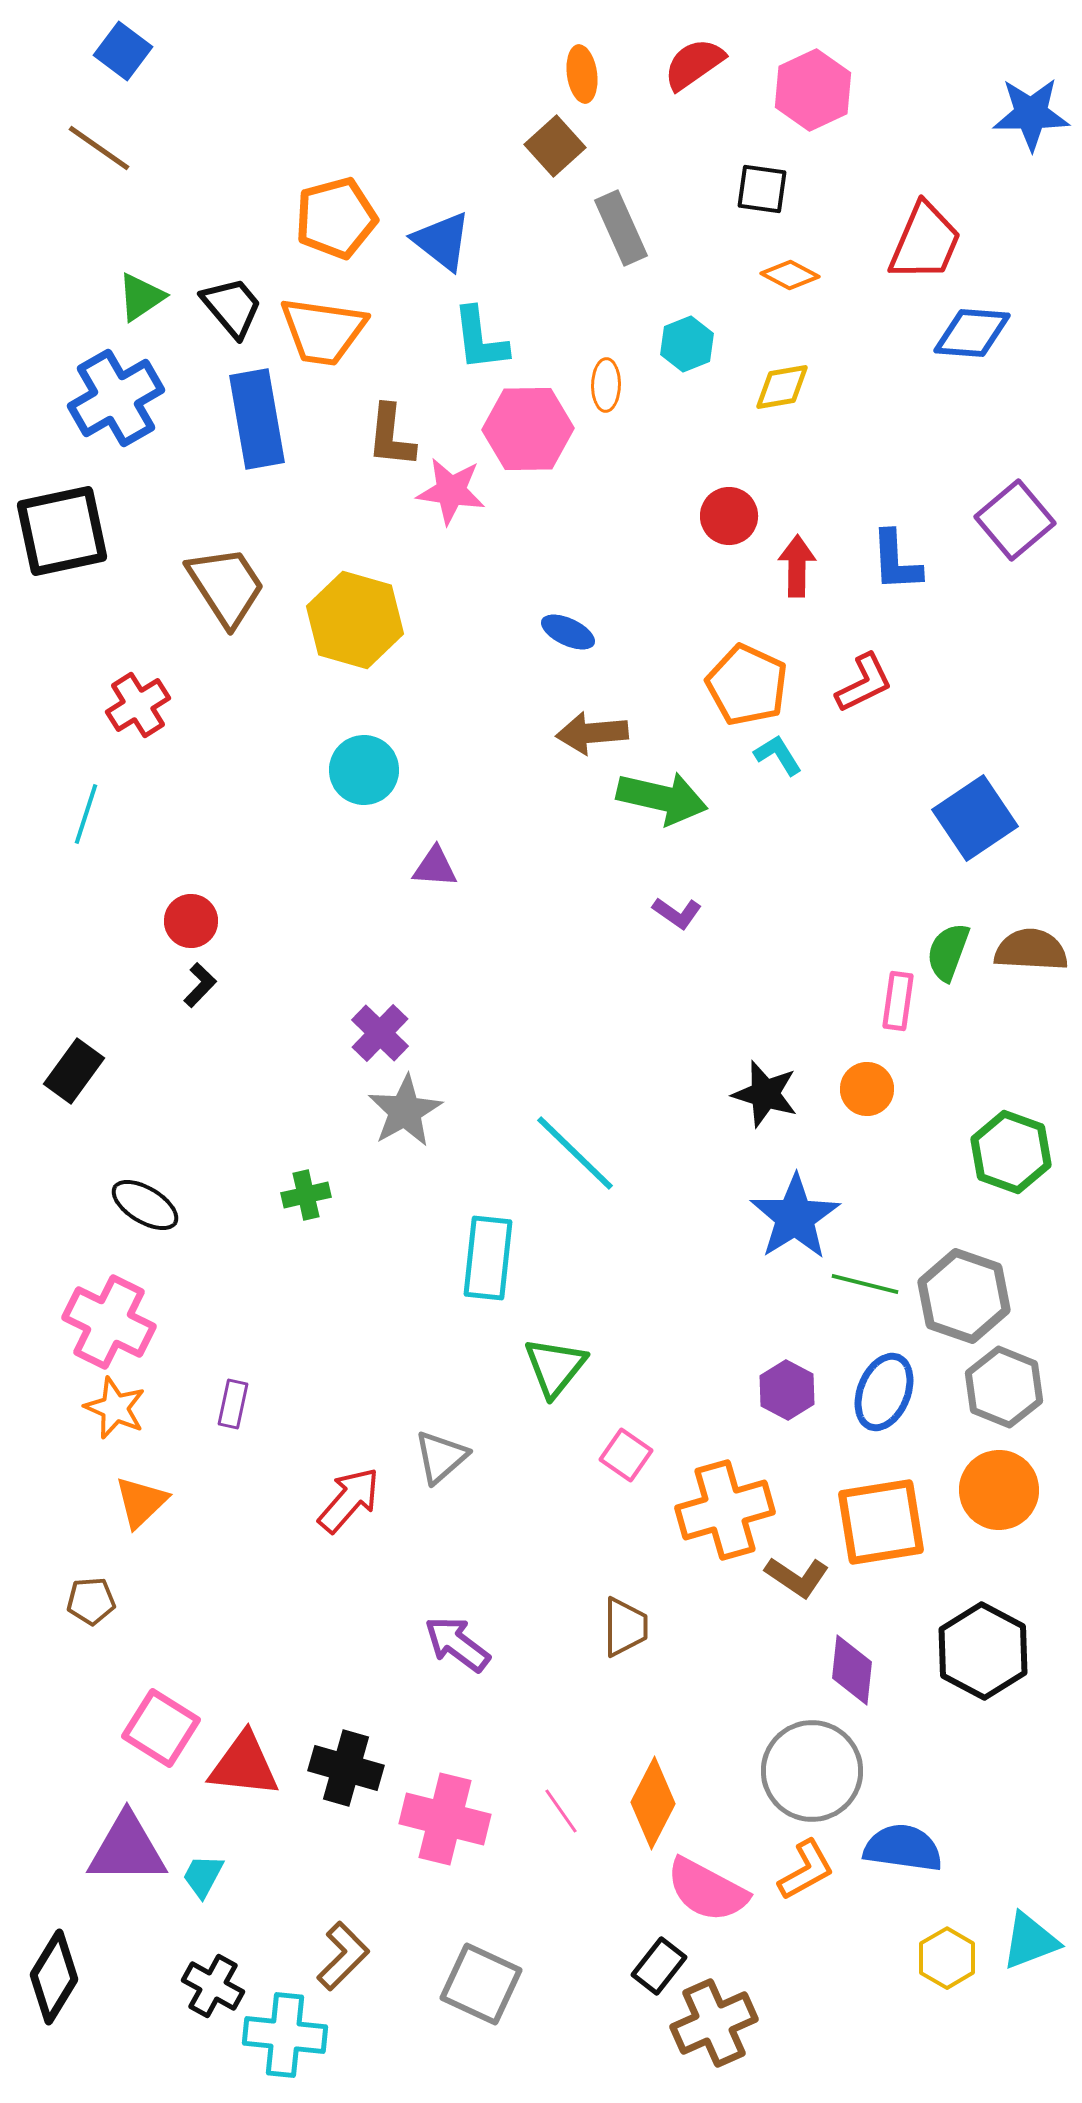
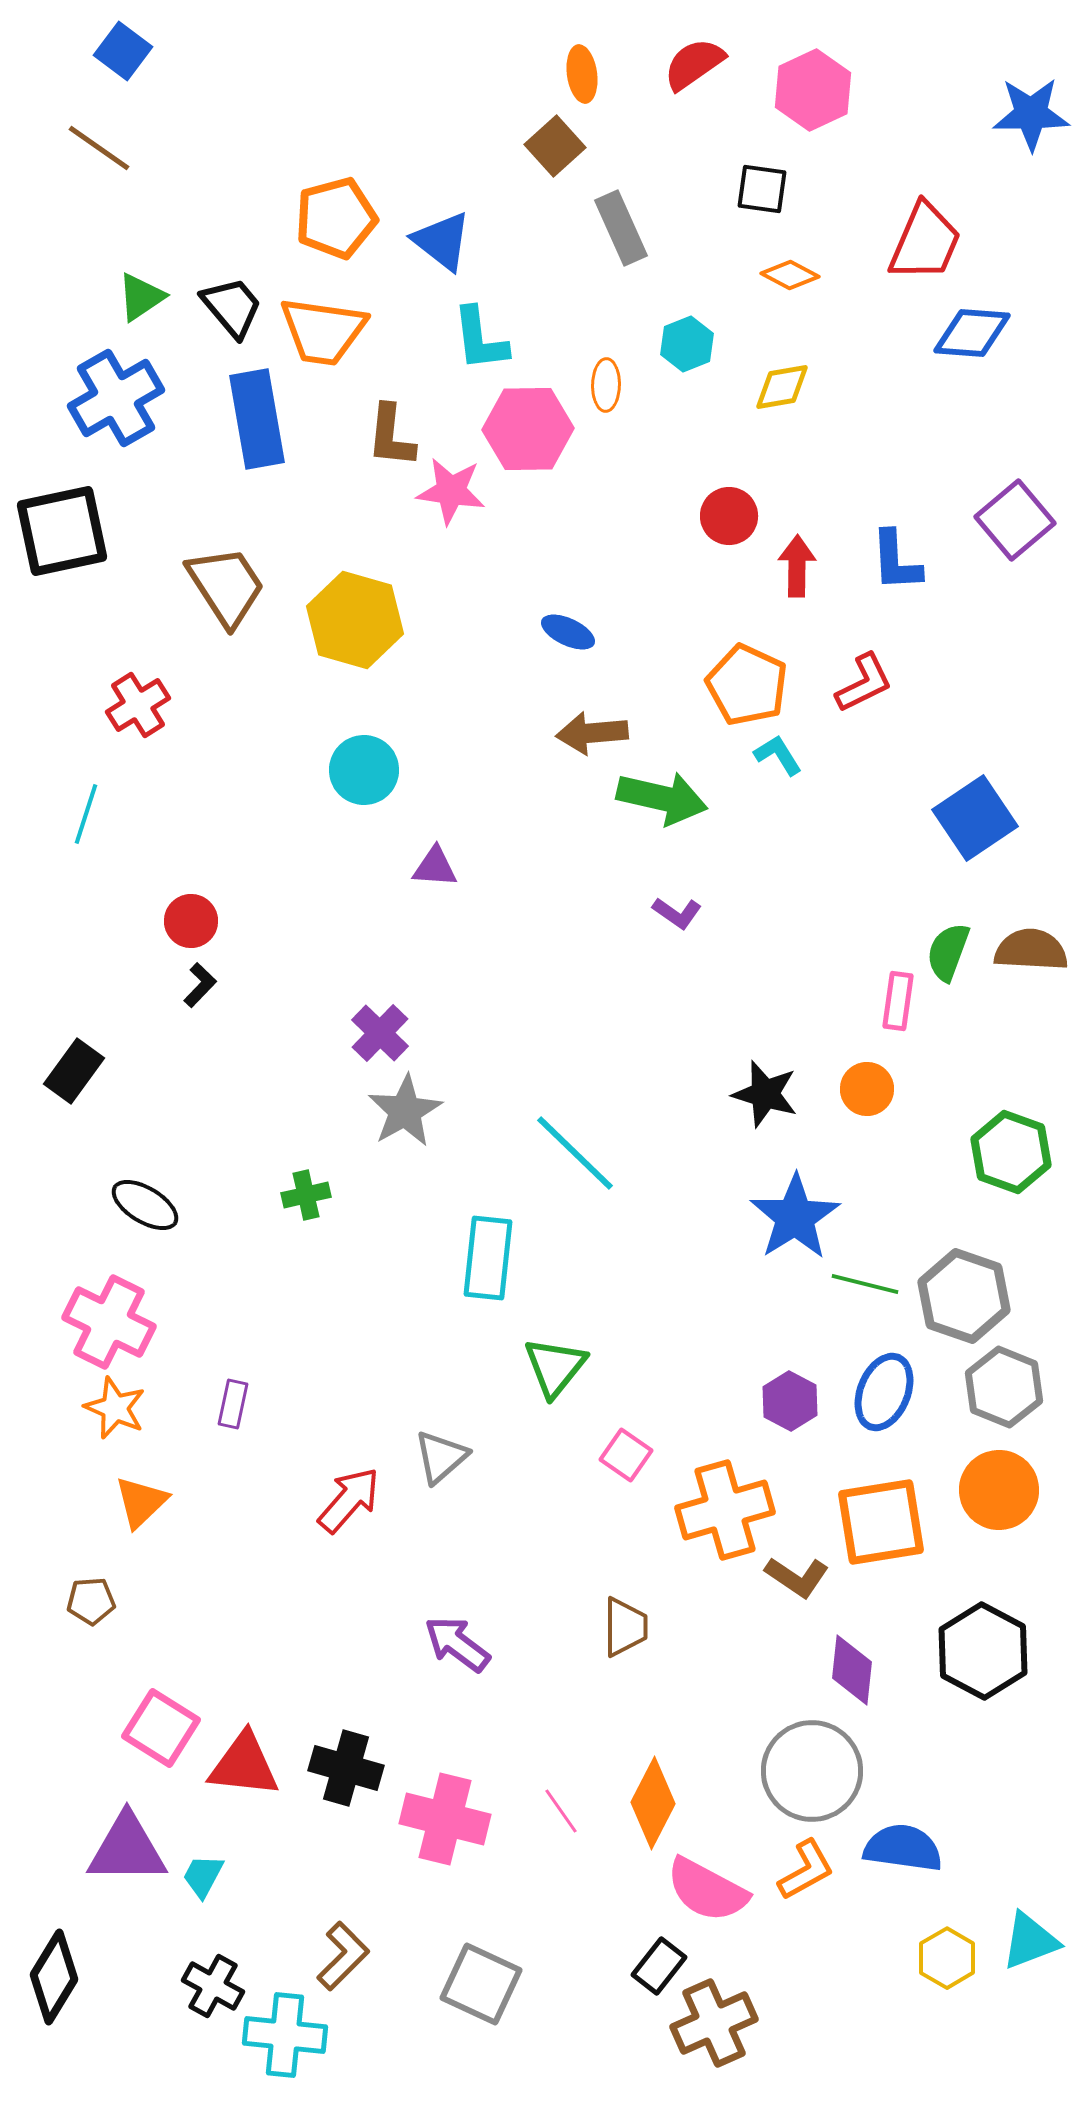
purple hexagon at (787, 1390): moved 3 px right, 11 px down
